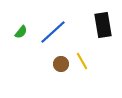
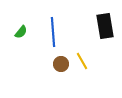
black rectangle: moved 2 px right, 1 px down
blue line: rotated 52 degrees counterclockwise
